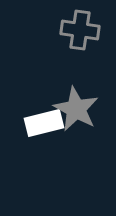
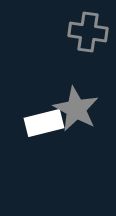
gray cross: moved 8 px right, 2 px down
